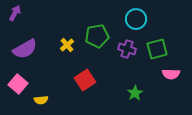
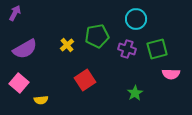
pink square: moved 1 px right, 1 px up
